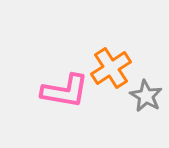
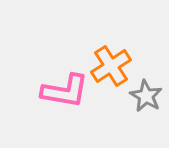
orange cross: moved 2 px up
